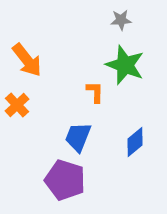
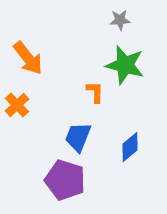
gray star: moved 1 px left
orange arrow: moved 1 px right, 2 px up
green star: rotated 6 degrees counterclockwise
blue diamond: moved 5 px left, 5 px down
